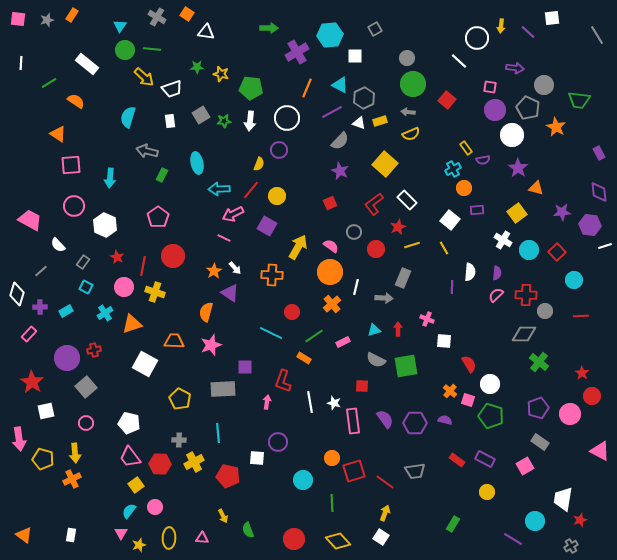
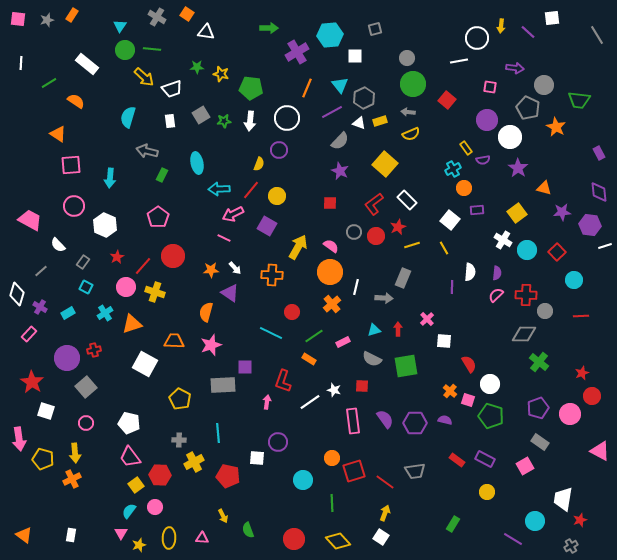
gray square at (375, 29): rotated 16 degrees clockwise
white line at (459, 61): rotated 54 degrees counterclockwise
cyan triangle at (340, 85): rotated 24 degrees clockwise
purple circle at (495, 110): moved 8 px left, 10 px down
white circle at (512, 135): moved 2 px left, 2 px down
orange triangle at (536, 188): moved 8 px right
red square at (330, 203): rotated 24 degrees clockwise
red circle at (376, 249): moved 13 px up
cyan circle at (529, 250): moved 2 px left
red star at (117, 257): rotated 16 degrees clockwise
red line at (143, 266): rotated 30 degrees clockwise
orange star at (214, 271): moved 3 px left, 1 px up; rotated 28 degrees clockwise
pink circle at (124, 287): moved 2 px right
purple cross at (40, 307): rotated 32 degrees clockwise
cyan rectangle at (66, 311): moved 2 px right, 2 px down
pink cross at (427, 319): rotated 24 degrees clockwise
orange rectangle at (304, 358): moved 5 px right, 1 px down
gray semicircle at (376, 360): moved 4 px left, 1 px up
red star at (582, 373): rotated 16 degrees clockwise
gray rectangle at (223, 389): moved 4 px up
white line at (310, 402): rotated 65 degrees clockwise
white star at (334, 403): moved 13 px up
white square at (46, 411): rotated 30 degrees clockwise
red hexagon at (160, 464): moved 11 px down
